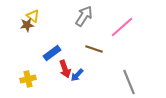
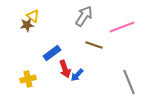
pink line: rotated 20 degrees clockwise
brown line: moved 4 px up
